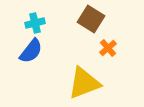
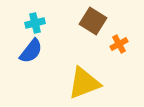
brown square: moved 2 px right, 2 px down
orange cross: moved 11 px right, 4 px up; rotated 12 degrees clockwise
